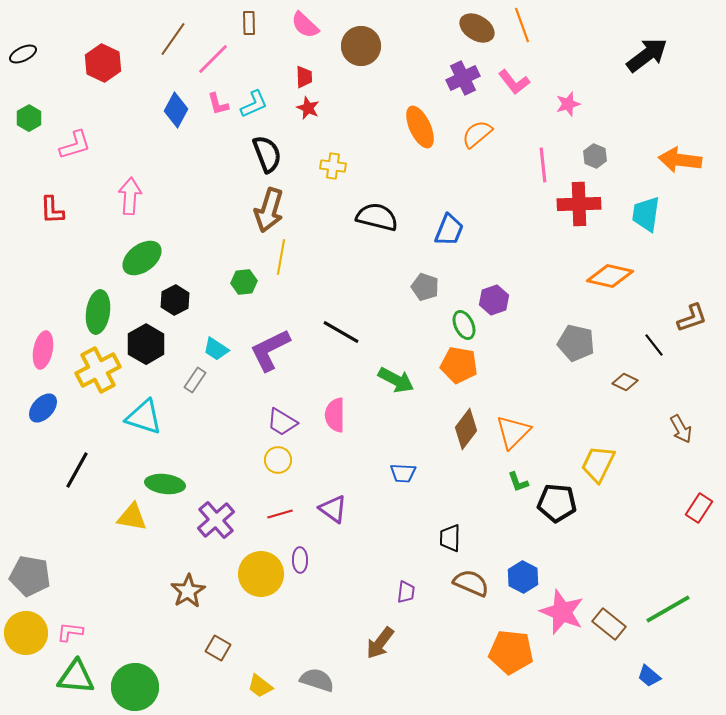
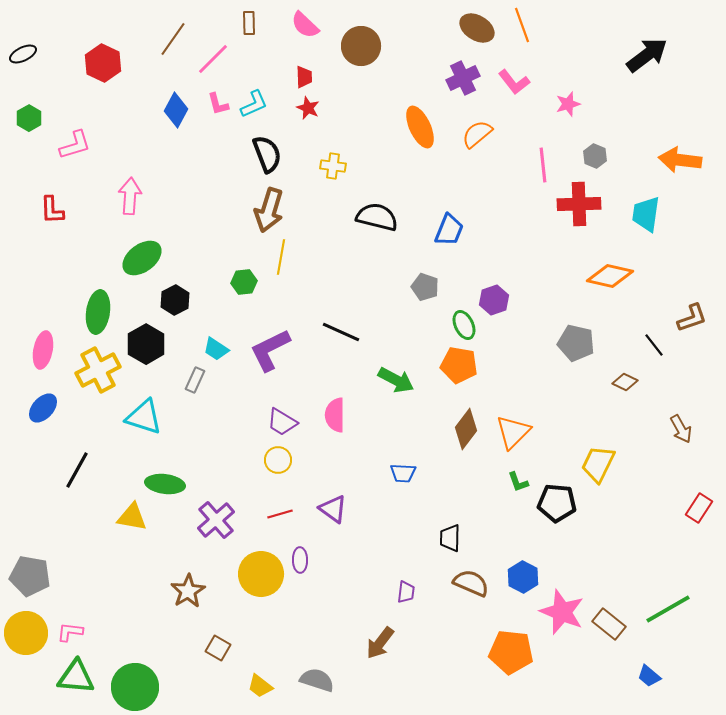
black line at (341, 332): rotated 6 degrees counterclockwise
gray rectangle at (195, 380): rotated 10 degrees counterclockwise
